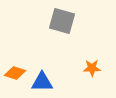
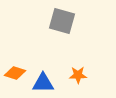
orange star: moved 14 px left, 7 px down
blue triangle: moved 1 px right, 1 px down
